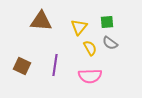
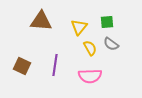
gray semicircle: moved 1 px right, 1 px down
